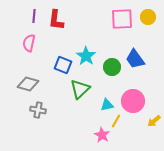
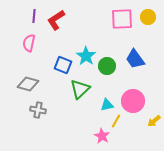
red L-shape: rotated 50 degrees clockwise
green circle: moved 5 px left, 1 px up
pink star: moved 1 px down
